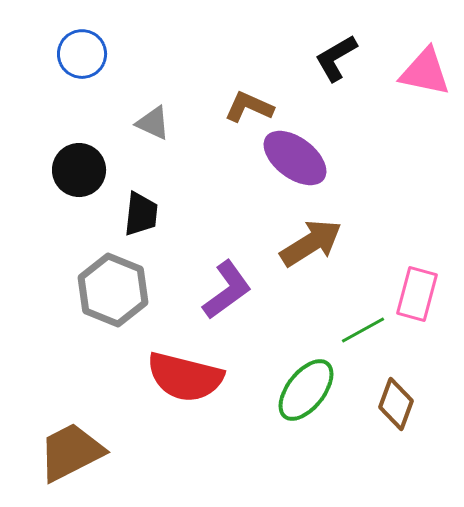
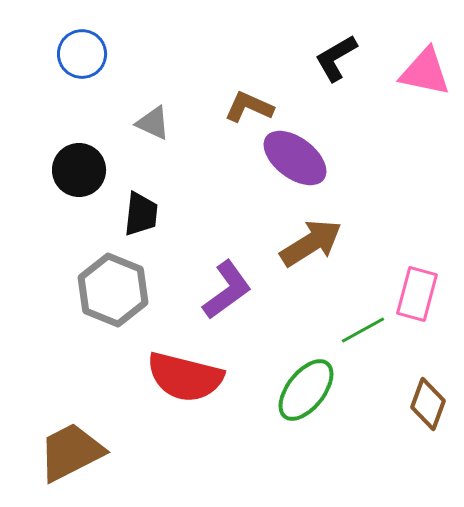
brown diamond: moved 32 px right
